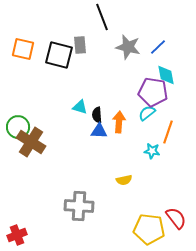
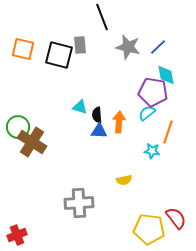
brown cross: moved 1 px right
gray cross: moved 3 px up; rotated 8 degrees counterclockwise
